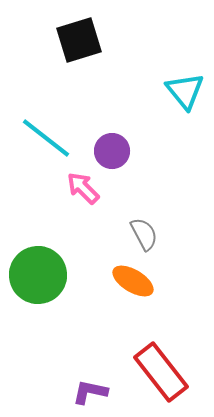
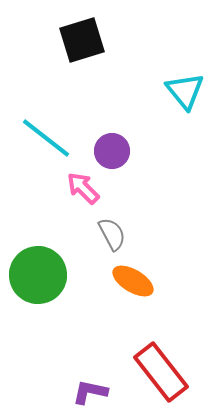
black square: moved 3 px right
gray semicircle: moved 32 px left
